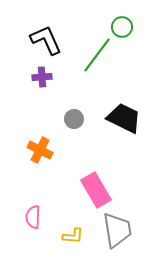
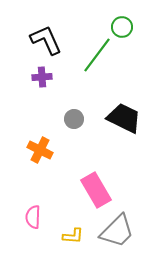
gray trapezoid: moved 1 px down; rotated 54 degrees clockwise
